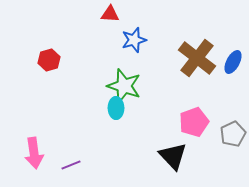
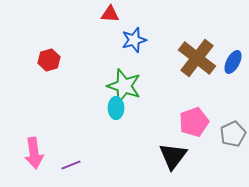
black triangle: rotated 20 degrees clockwise
